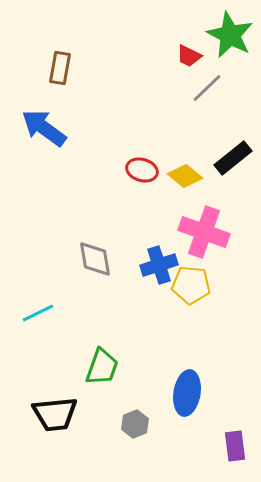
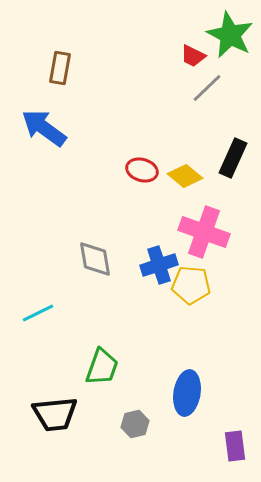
red trapezoid: moved 4 px right
black rectangle: rotated 27 degrees counterclockwise
gray hexagon: rotated 8 degrees clockwise
